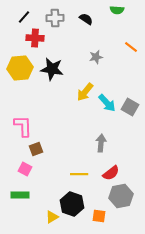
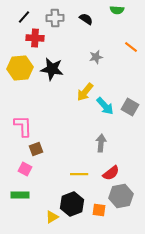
cyan arrow: moved 2 px left, 3 px down
black hexagon: rotated 20 degrees clockwise
orange square: moved 6 px up
